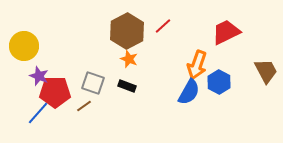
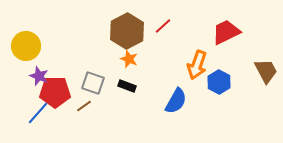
yellow circle: moved 2 px right
blue semicircle: moved 13 px left, 9 px down
